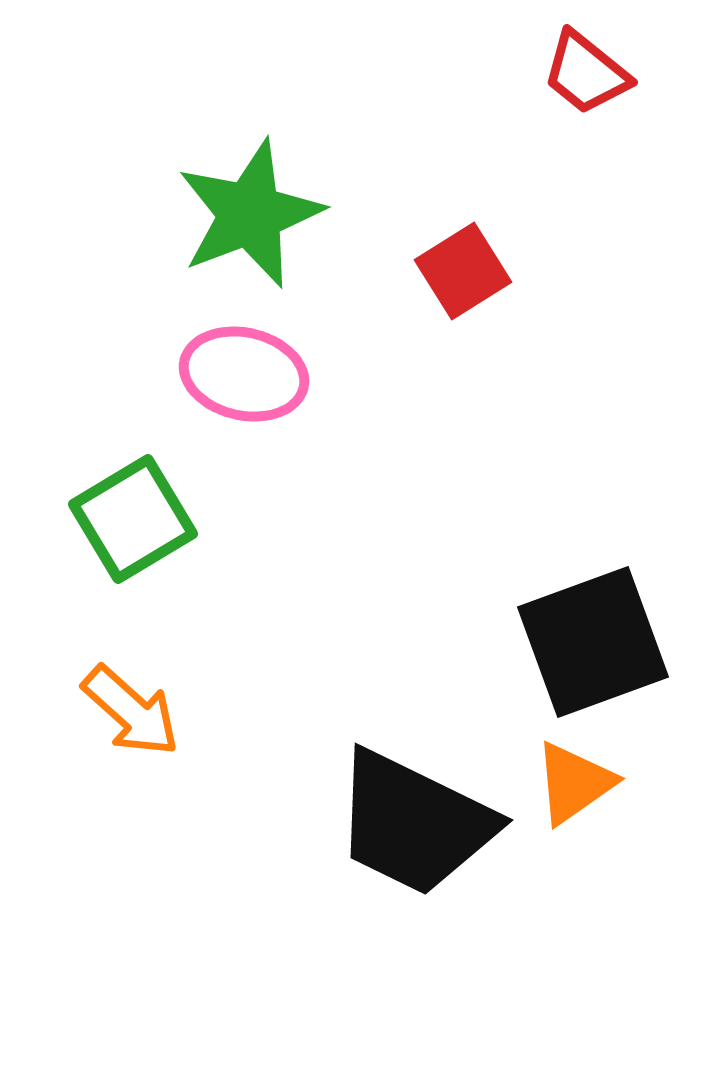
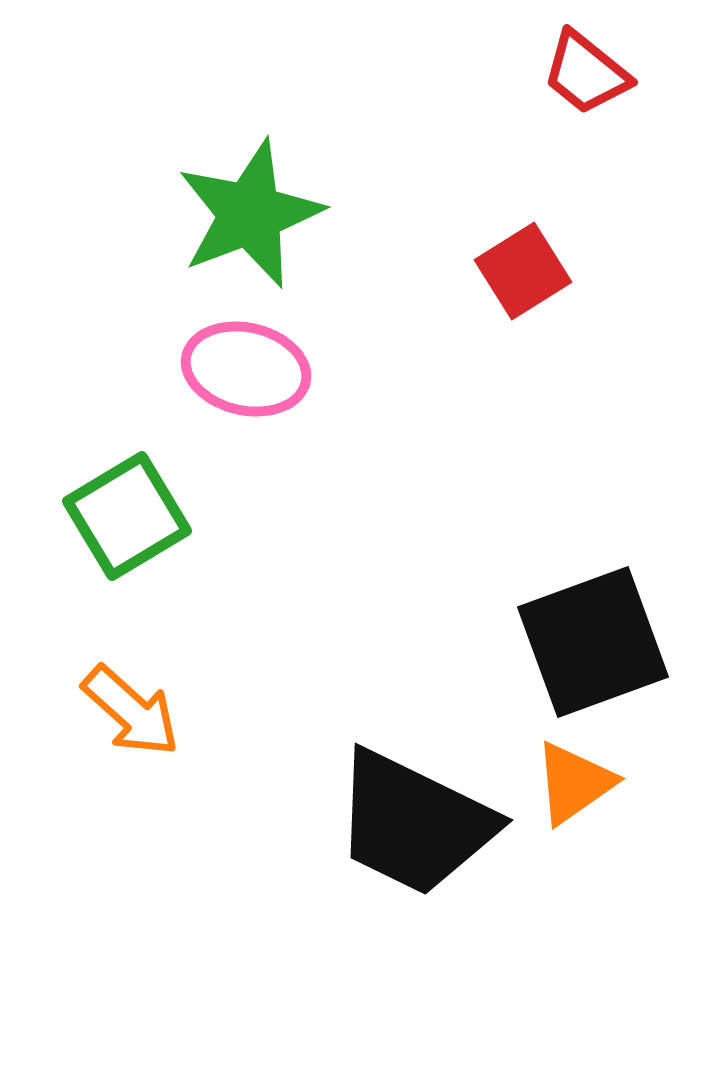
red square: moved 60 px right
pink ellipse: moved 2 px right, 5 px up
green square: moved 6 px left, 3 px up
